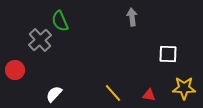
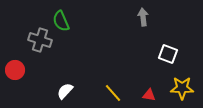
gray arrow: moved 11 px right
green semicircle: moved 1 px right
gray cross: rotated 30 degrees counterclockwise
white square: rotated 18 degrees clockwise
yellow star: moved 2 px left
white semicircle: moved 11 px right, 3 px up
